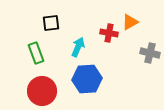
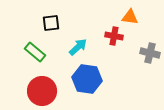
orange triangle: moved 5 px up; rotated 36 degrees clockwise
red cross: moved 5 px right, 3 px down
cyan arrow: rotated 24 degrees clockwise
green rectangle: moved 1 px left, 1 px up; rotated 30 degrees counterclockwise
blue hexagon: rotated 12 degrees clockwise
